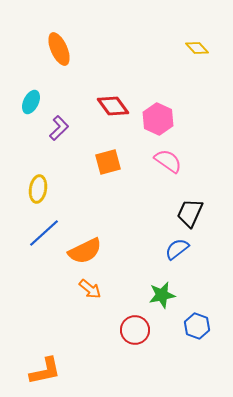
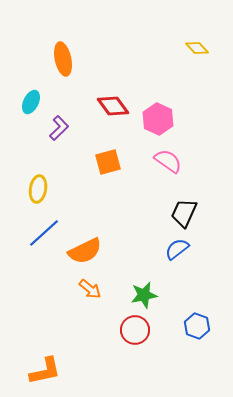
orange ellipse: moved 4 px right, 10 px down; rotated 12 degrees clockwise
black trapezoid: moved 6 px left
green star: moved 18 px left
